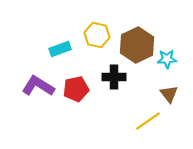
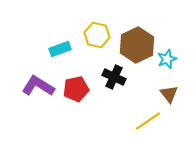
cyan star: rotated 18 degrees counterclockwise
black cross: rotated 25 degrees clockwise
